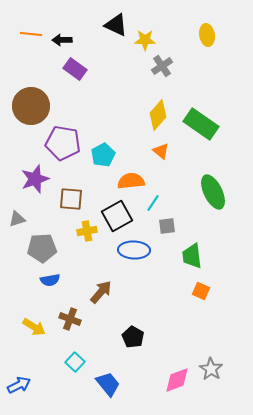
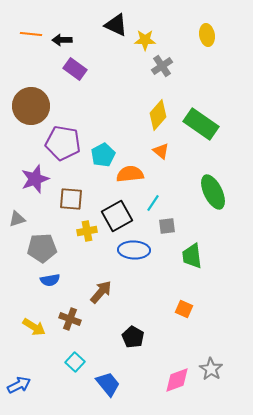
orange semicircle: moved 1 px left, 7 px up
orange square: moved 17 px left, 18 px down
